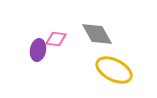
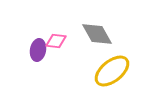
pink diamond: moved 2 px down
yellow ellipse: moved 2 px left, 1 px down; rotated 66 degrees counterclockwise
